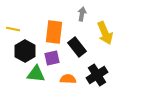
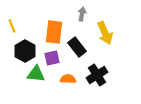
yellow line: moved 1 px left, 3 px up; rotated 56 degrees clockwise
